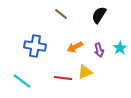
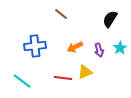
black semicircle: moved 11 px right, 4 px down
blue cross: rotated 15 degrees counterclockwise
